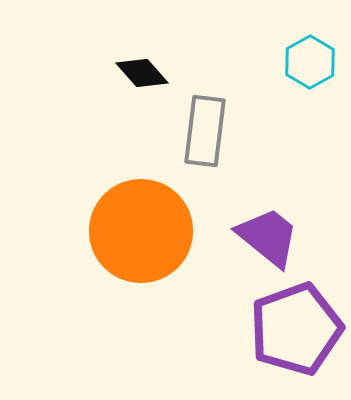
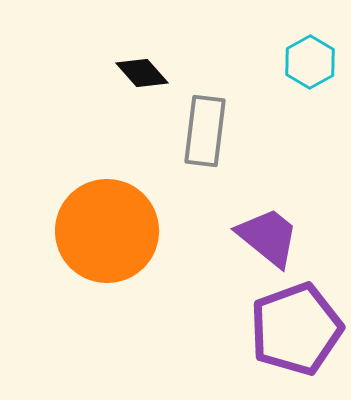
orange circle: moved 34 px left
